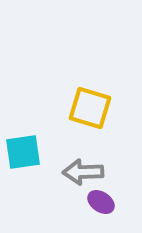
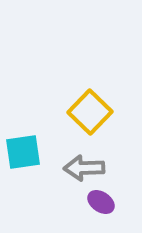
yellow square: moved 4 px down; rotated 27 degrees clockwise
gray arrow: moved 1 px right, 4 px up
